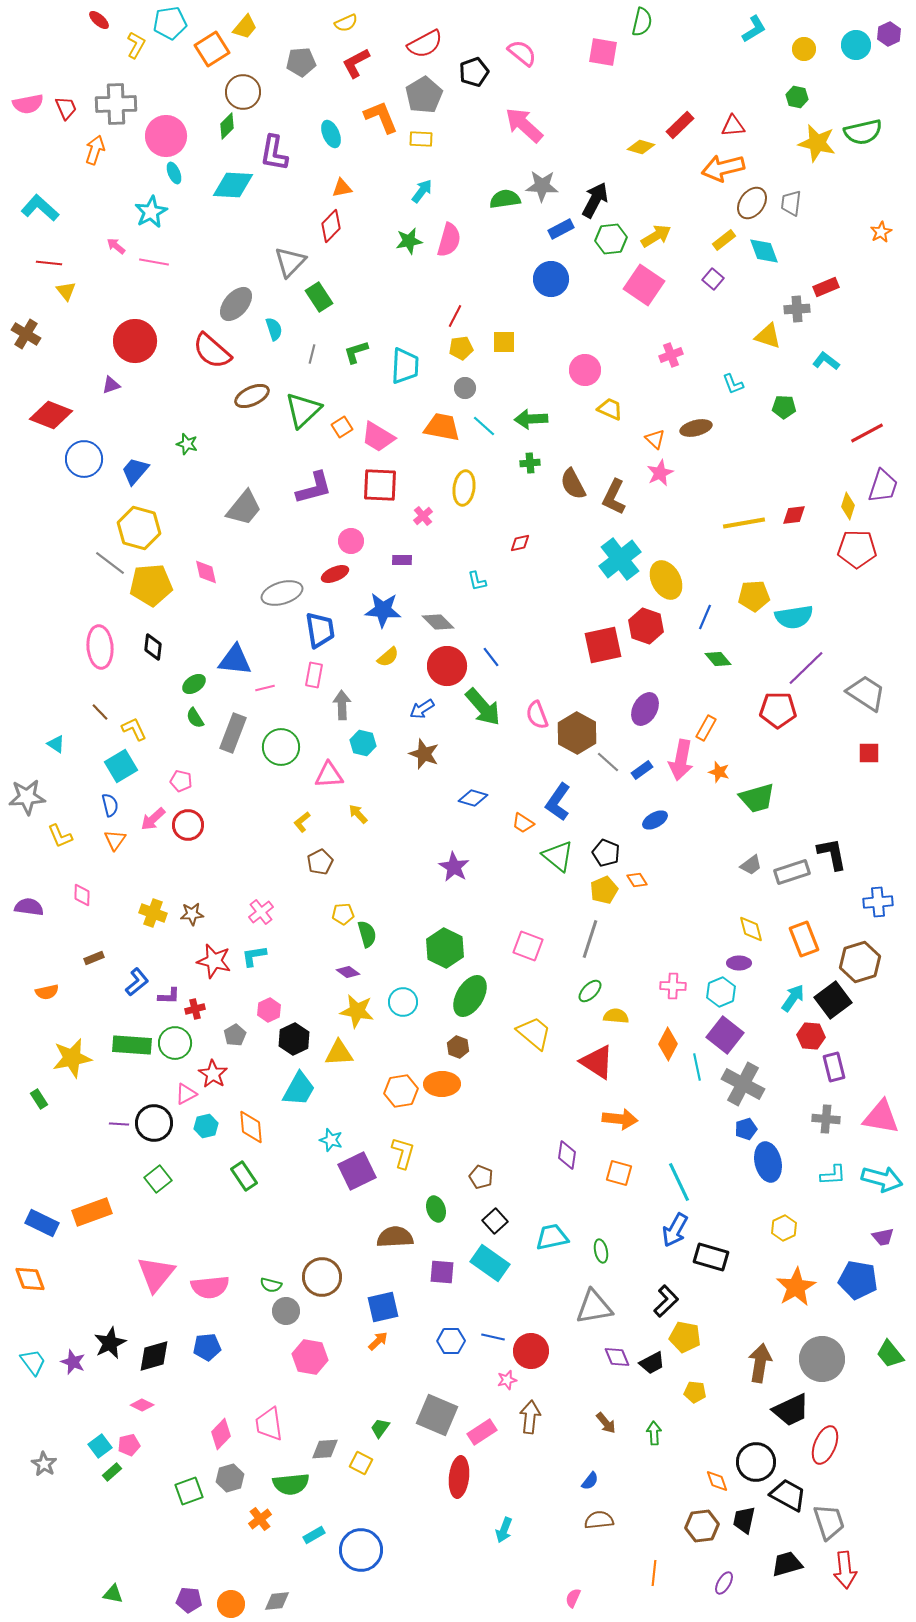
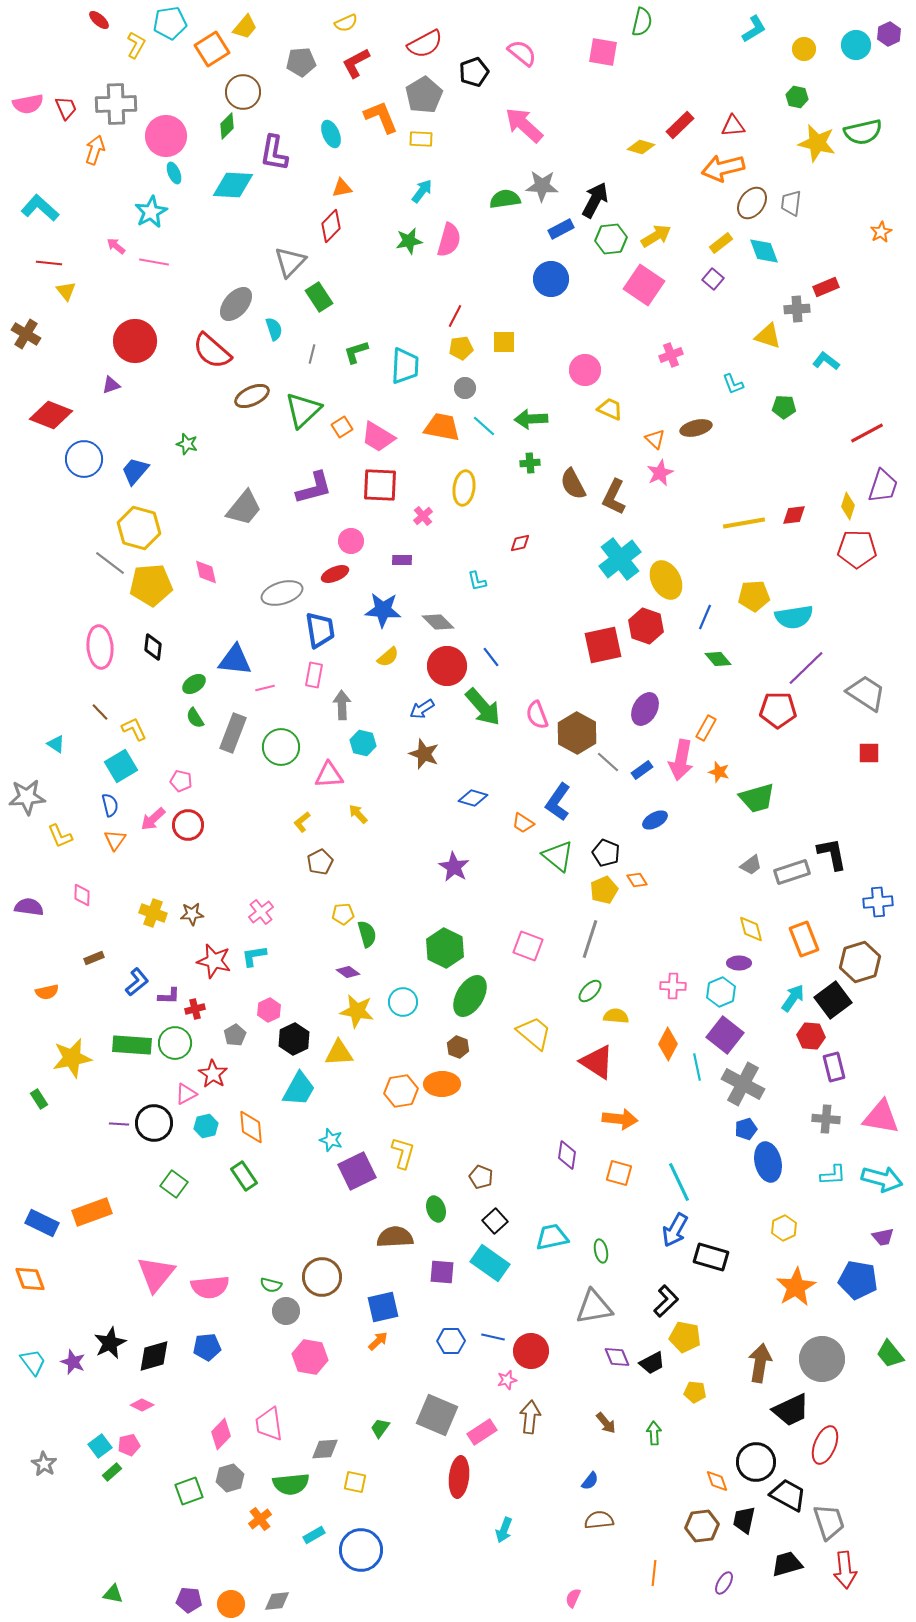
yellow rectangle at (724, 240): moved 3 px left, 3 px down
green square at (158, 1179): moved 16 px right, 5 px down; rotated 16 degrees counterclockwise
yellow square at (361, 1463): moved 6 px left, 19 px down; rotated 15 degrees counterclockwise
